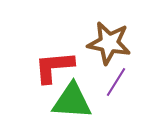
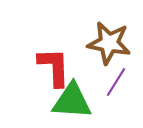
red L-shape: rotated 93 degrees clockwise
